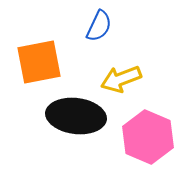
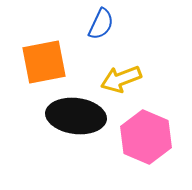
blue semicircle: moved 2 px right, 2 px up
orange square: moved 5 px right
pink hexagon: moved 2 px left
